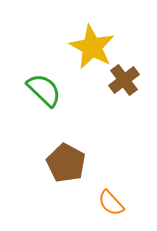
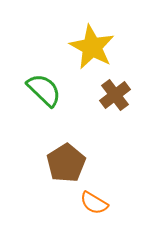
brown cross: moved 9 px left, 15 px down
brown pentagon: rotated 12 degrees clockwise
orange semicircle: moved 17 px left; rotated 16 degrees counterclockwise
